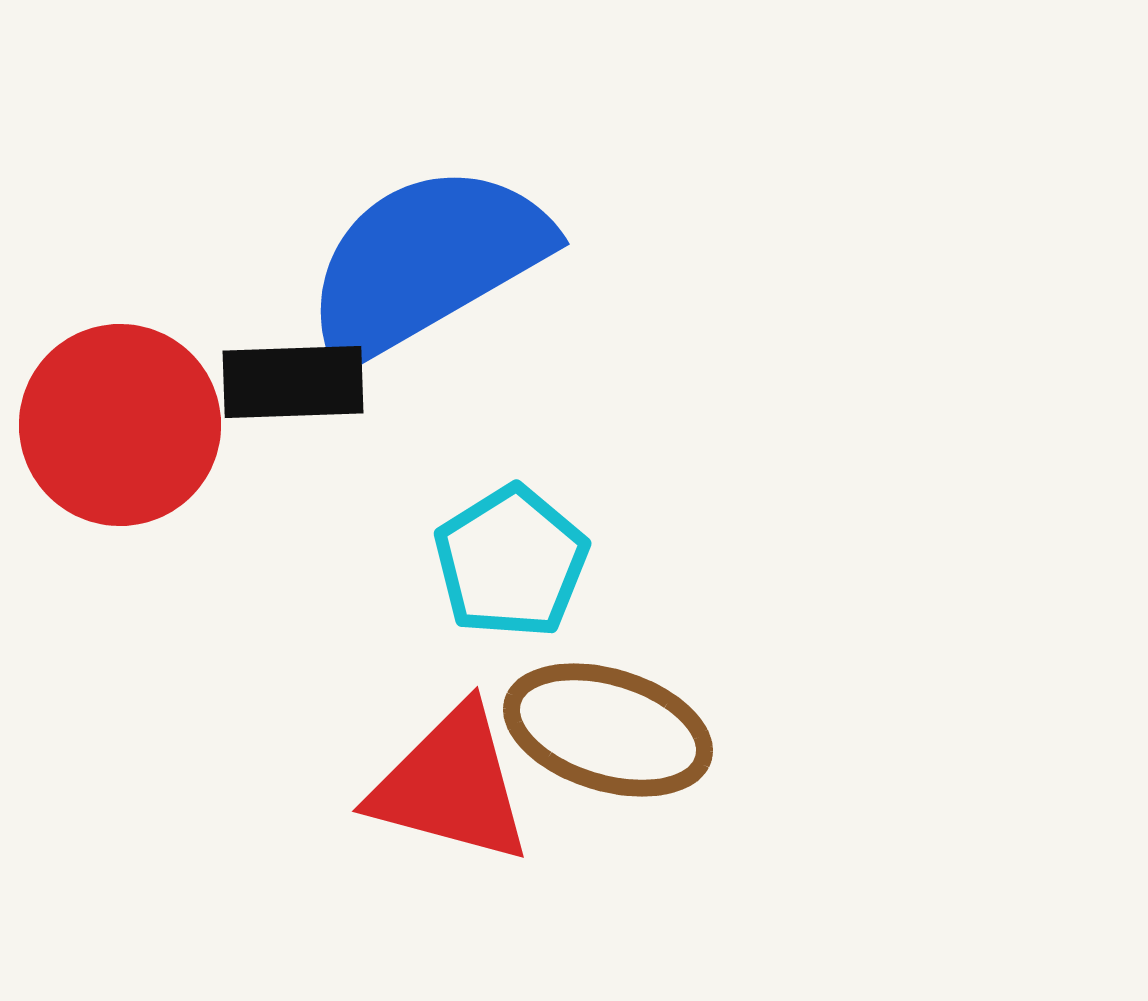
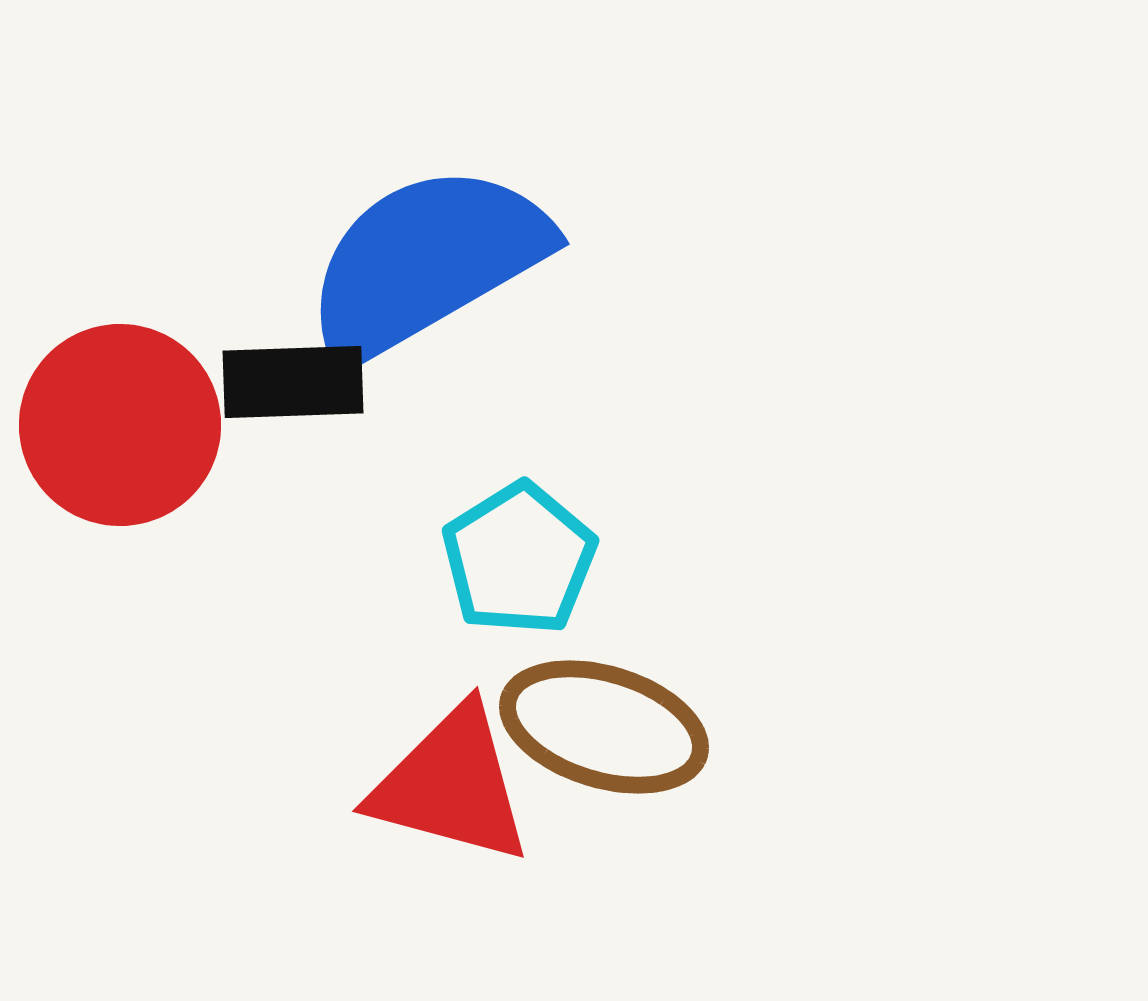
cyan pentagon: moved 8 px right, 3 px up
brown ellipse: moved 4 px left, 3 px up
